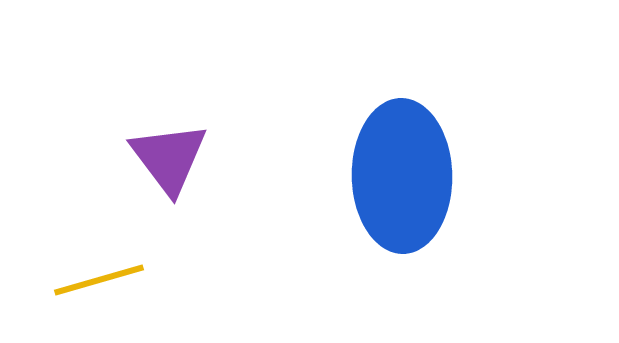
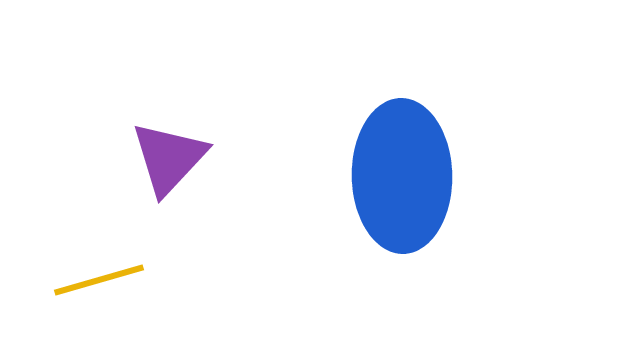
purple triangle: rotated 20 degrees clockwise
